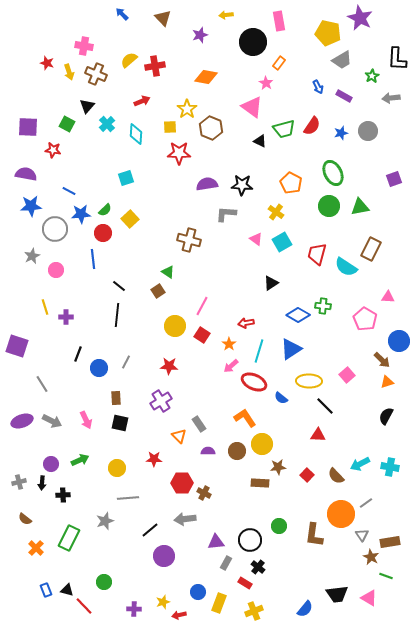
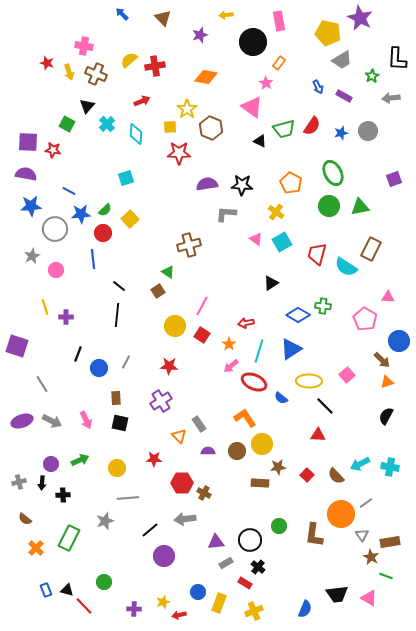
purple square at (28, 127): moved 15 px down
brown cross at (189, 240): moved 5 px down; rotated 30 degrees counterclockwise
gray rectangle at (226, 563): rotated 32 degrees clockwise
blue semicircle at (305, 609): rotated 18 degrees counterclockwise
